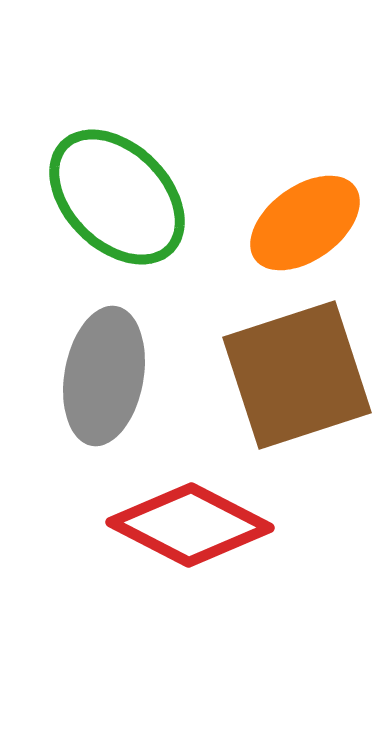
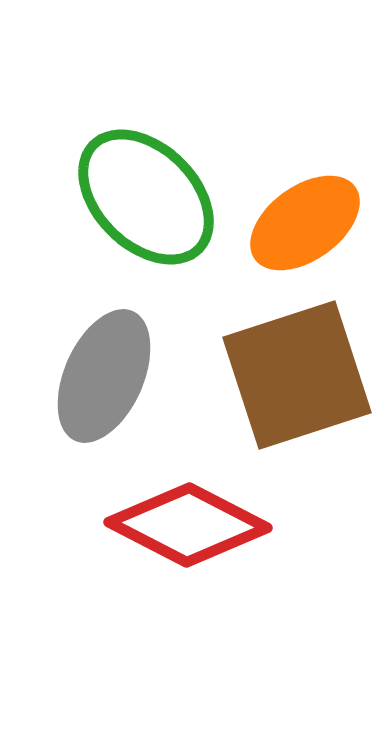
green ellipse: moved 29 px right
gray ellipse: rotated 14 degrees clockwise
red diamond: moved 2 px left
